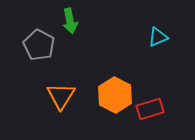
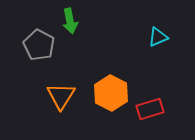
orange hexagon: moved 4 px left, 2 px up
